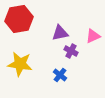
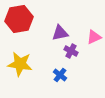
pink triangle: moved 1 px right, 1 px down
